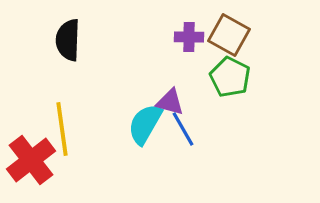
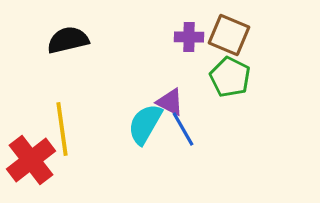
brown square: rotated 6 degrees counterclockwise
black semicircle: rotated 75 degrees clockwise
purple triangle: rotated 12 degrees clockwise
